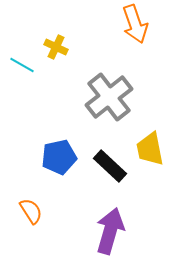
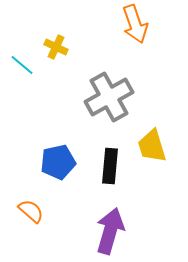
cyan line: rotated 10 degrees clockwise
gray cross: rotated 9 degrees clockwise
yellow trapezoid: moved 2 px right, 3 px up; rotated 6 degrees counterclockwise
blue pentagon: moved 1 px left, 5 px down
black rectangle: rotated 52 degrees clockwise
orange semicircle: rotated 16 degrees counterclockwise
